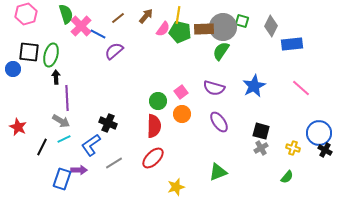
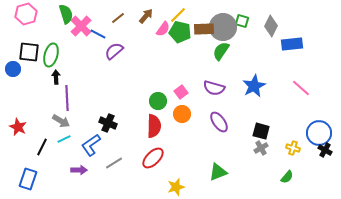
yellow line at (178, 15): rotated 36 degrees clockwise
blue rectangle at (62, 179): moved 34 px left
